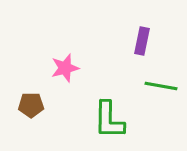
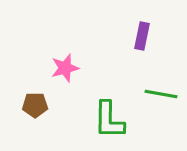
purple rectangle: moved 5 px up
green line: moved 8 px down
brown pentagon: moved 4 px right
